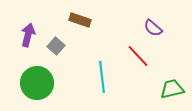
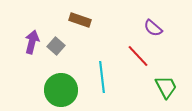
purple arrow: moved 4 px right, 7 px down
green circle: moved 24 px right, 7 px down
green trapezoid: moved 6 px left, 2 px up; rotated 75 degrees clockwise
